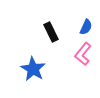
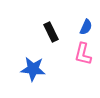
pink L-shape: rotated 25 degrees counterclockwise
blue star: rotated 25 degrees counterclockwise
